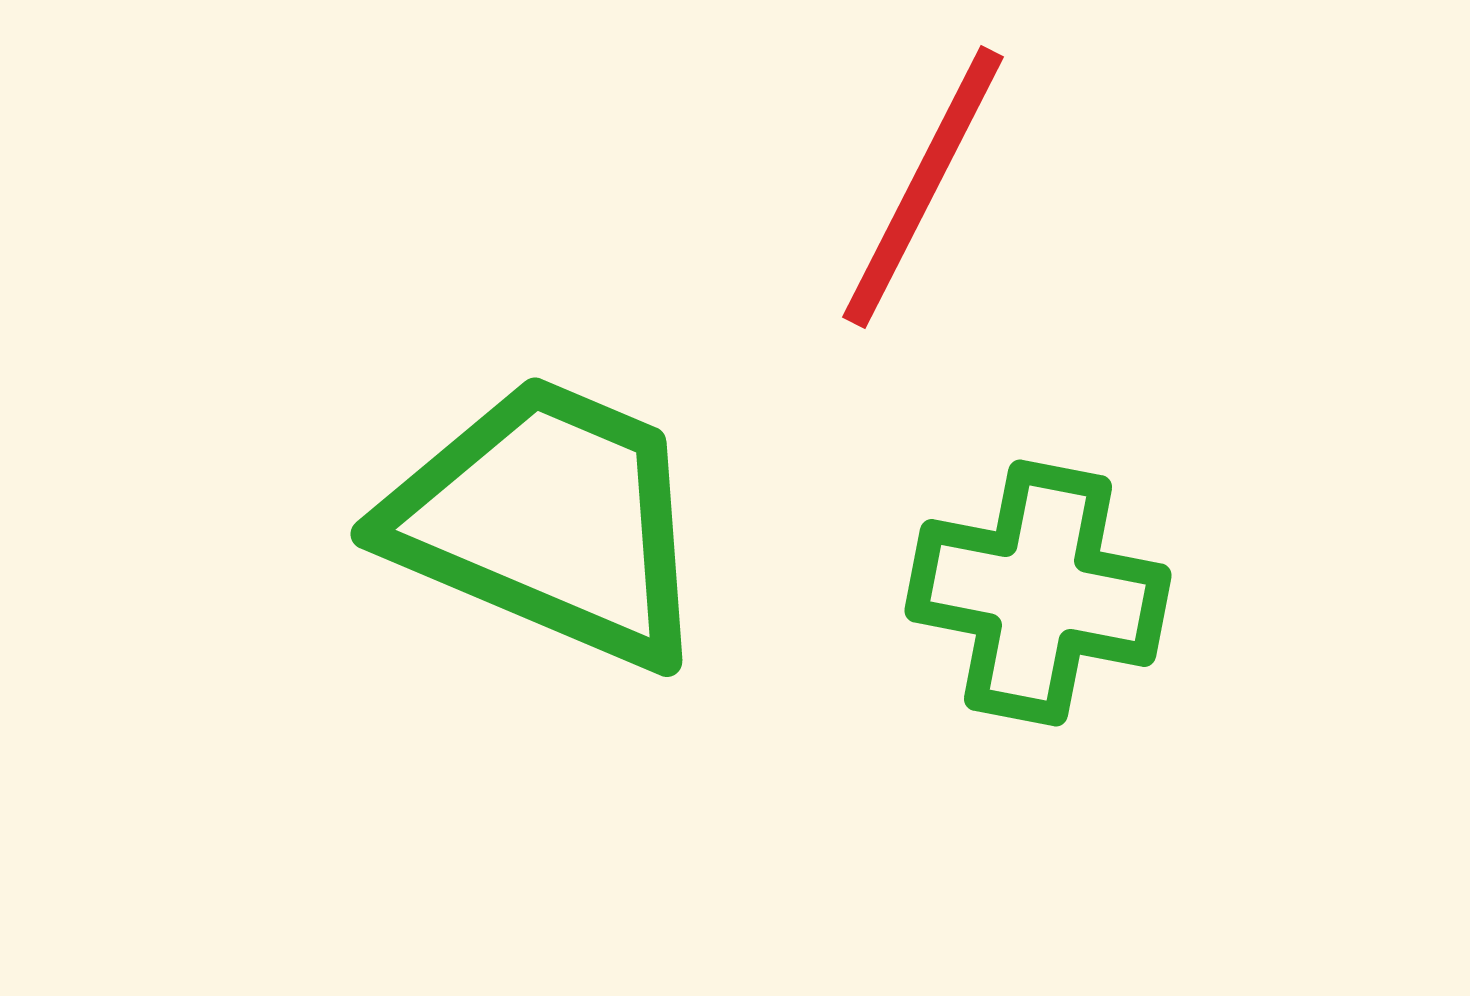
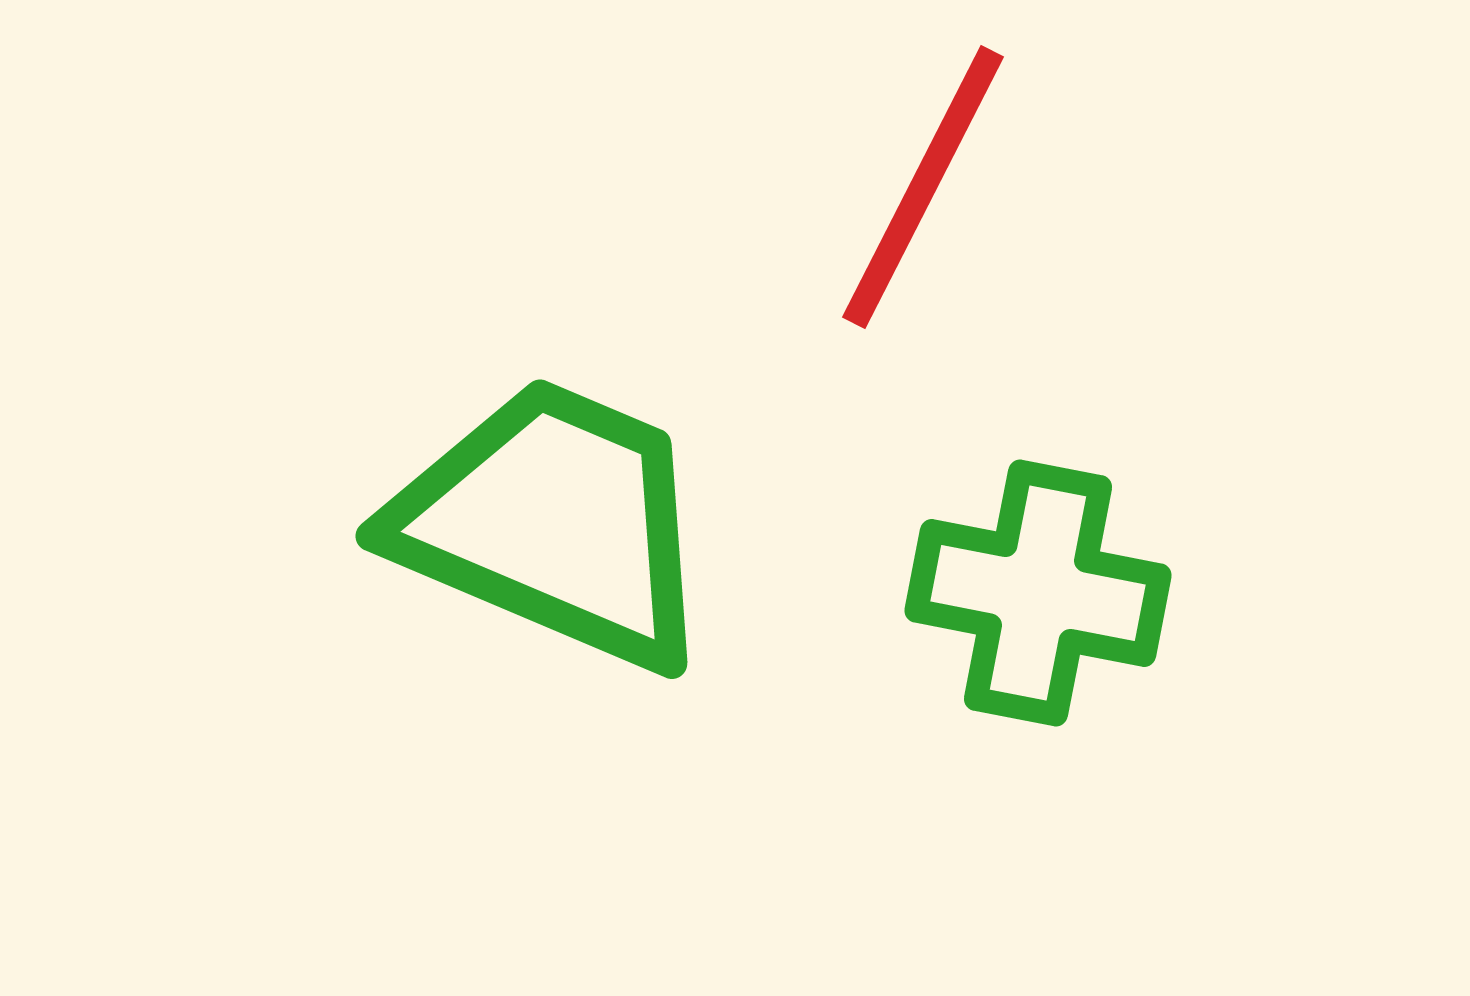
green trapezoid: moved 5 px right, 2 px down
